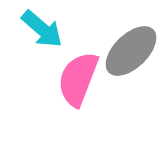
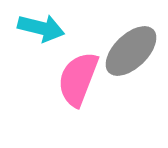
cyan arrow: moved 1 px left, 1 px up; rotated 27 degrees counterclockwise
